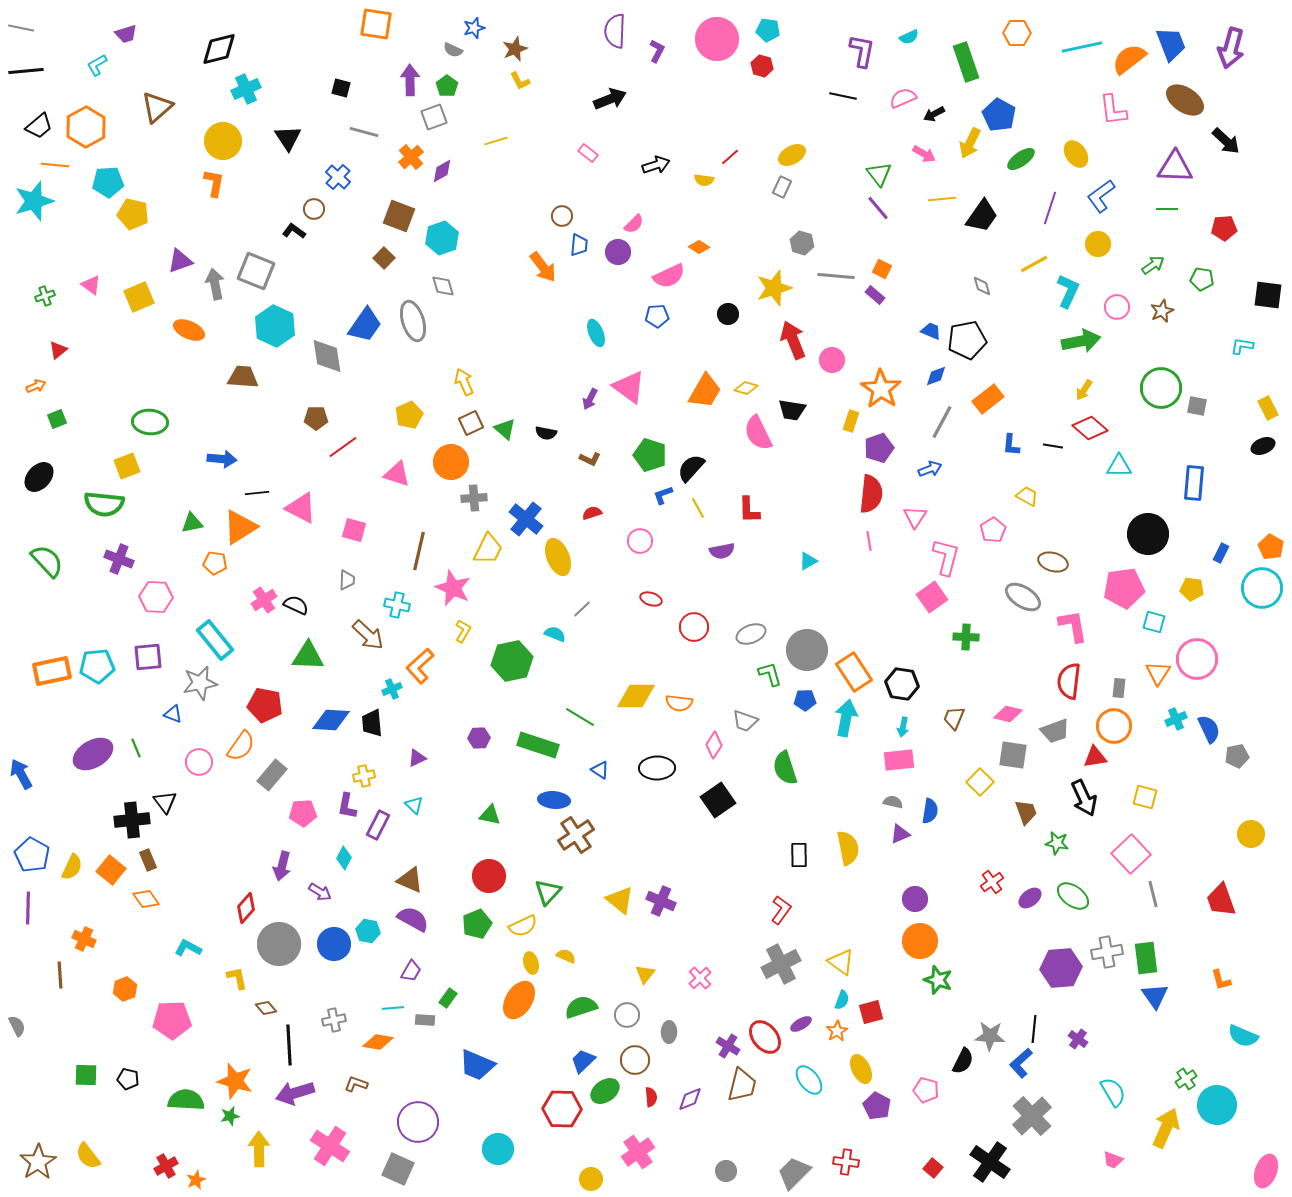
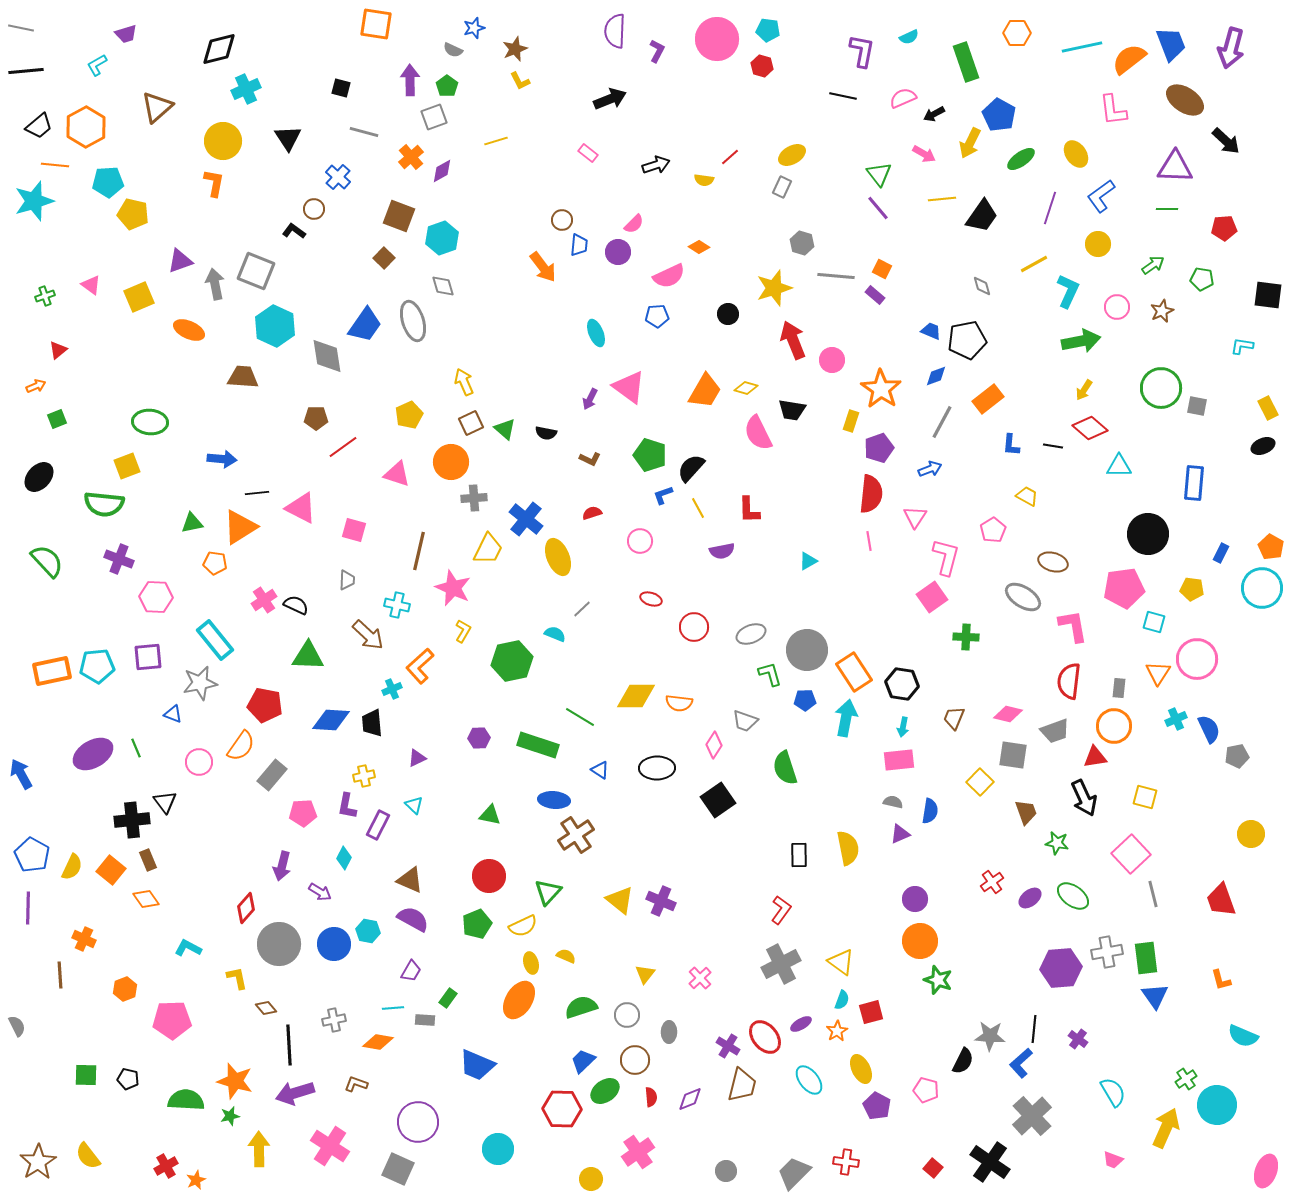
brown circle at (562, 216): moved 4 px down
